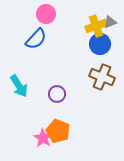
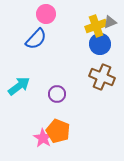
cyan arrow: rotated 95 degrees counterclockwise
